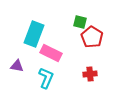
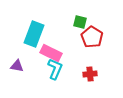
cyan L-shape: moved 9 px right, 9 px up
